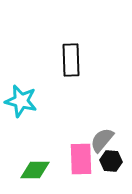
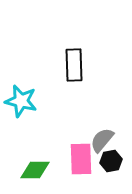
black rectangle: moved 3 px right, 5 px down
black hexagon: rotated 15 degrees counterclockwise
